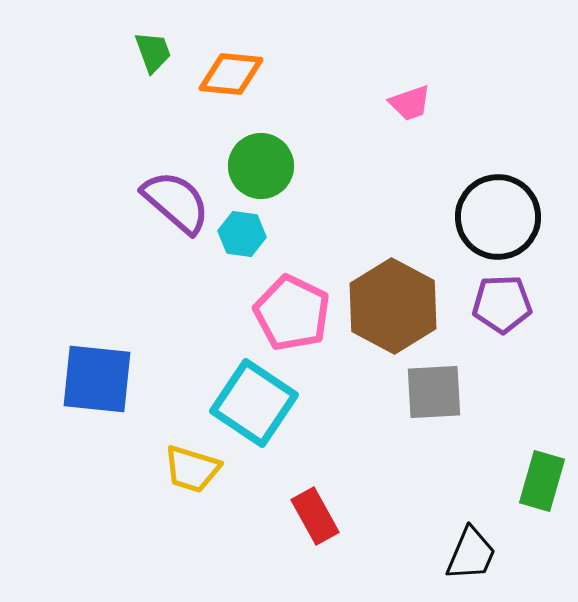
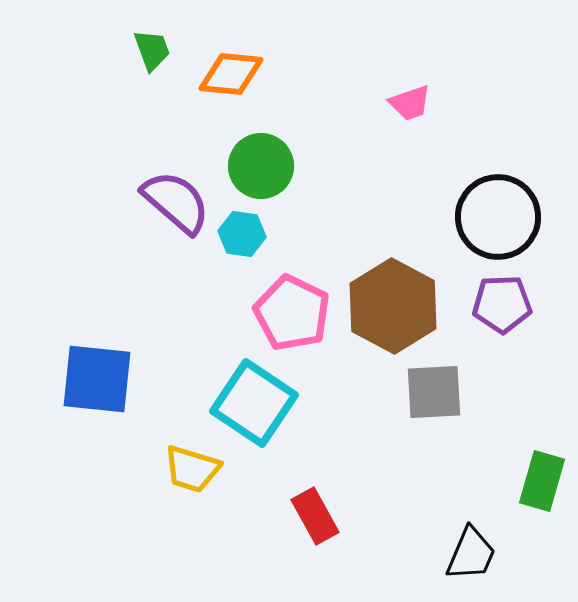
green trapezoid: moved 1 px left, 2 px up
